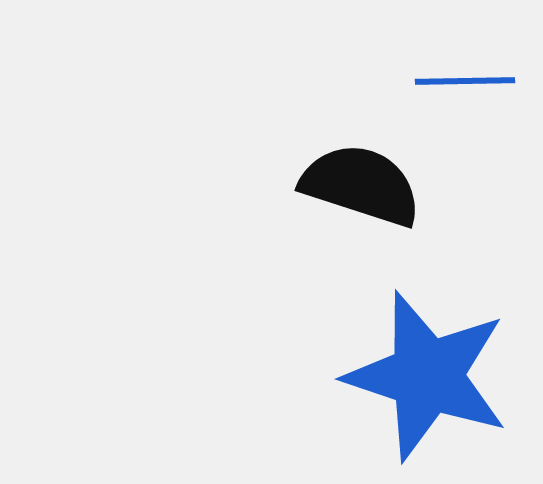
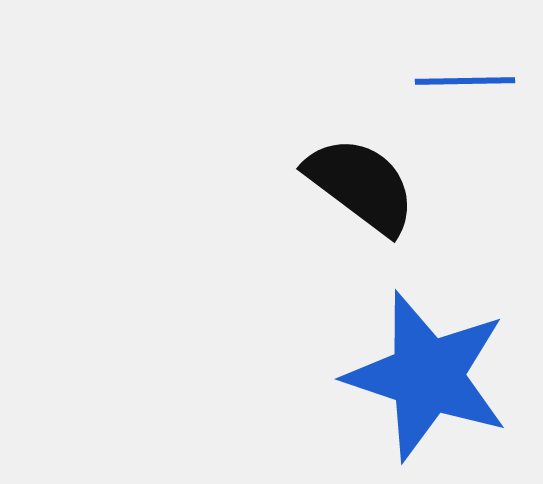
black semicircle: rotated 19 degrees clockwise
